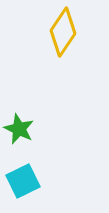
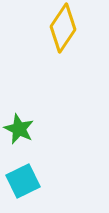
yellow diamond: moved 4 px up
